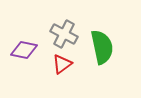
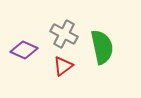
purple diamond: rotated 12 degrees clockwise
red triangle: moved 1 px right, 2 px down
